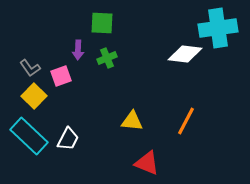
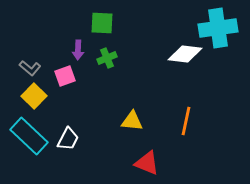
gray L-shape: rotated 15 degrees counterclockwise
pink square: moved 4 px right
orange line: rotated 16 degrees counterclockwise
